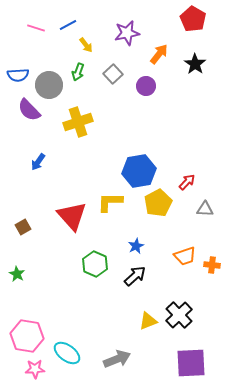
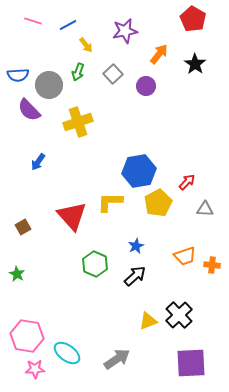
pink line: moved 3 px left, 7 px up
purple star: moved 2 px left, 2 px up
gray arrow: rotated 12 degrees counterclockwise
